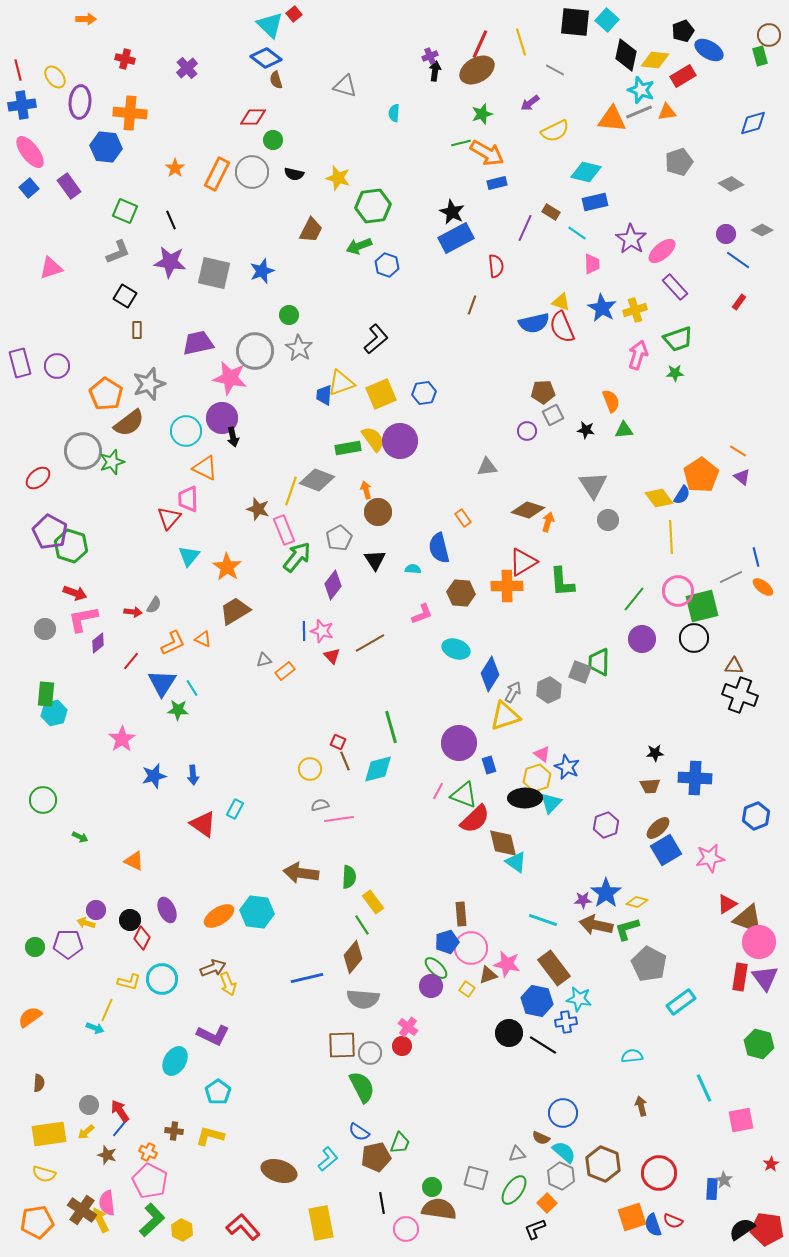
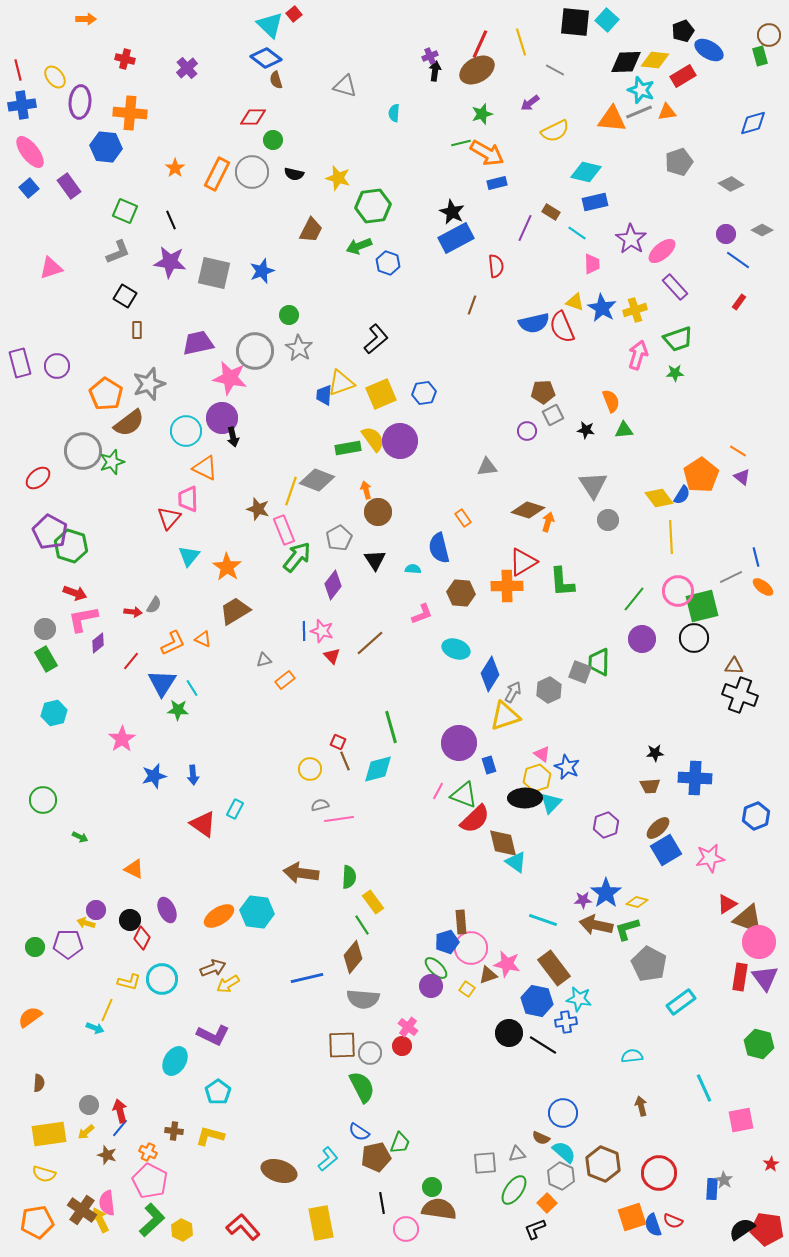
black diamond at (626, 55): moved 7 px down; rotated 76 degrees clockwise
blue hexagon at (387, 265): moved 1 px right, 2 px up
yellow triangle at (561, 302): moved 14 px right
brown line at (370, 643): rotated 12 degrees counterclockwise
orange rectangle at (285, 671): moved 9 px down
green rectangle at (46, 694): moved 35 px up; rotated 35 degrees counterclockwise
orange triangle at (134, 861): moved 8 px down
brown rectangle at (461, 914): moved 8 px down
yellow arrow at (228, 984): rotated 80 degrees clockwise
red arrow at (120, 1111): rotated 20 degrees clockwise
gray square at (476, 1178): moved 9 px right, 15 px up; rotated 20 degrees counterclockwise
